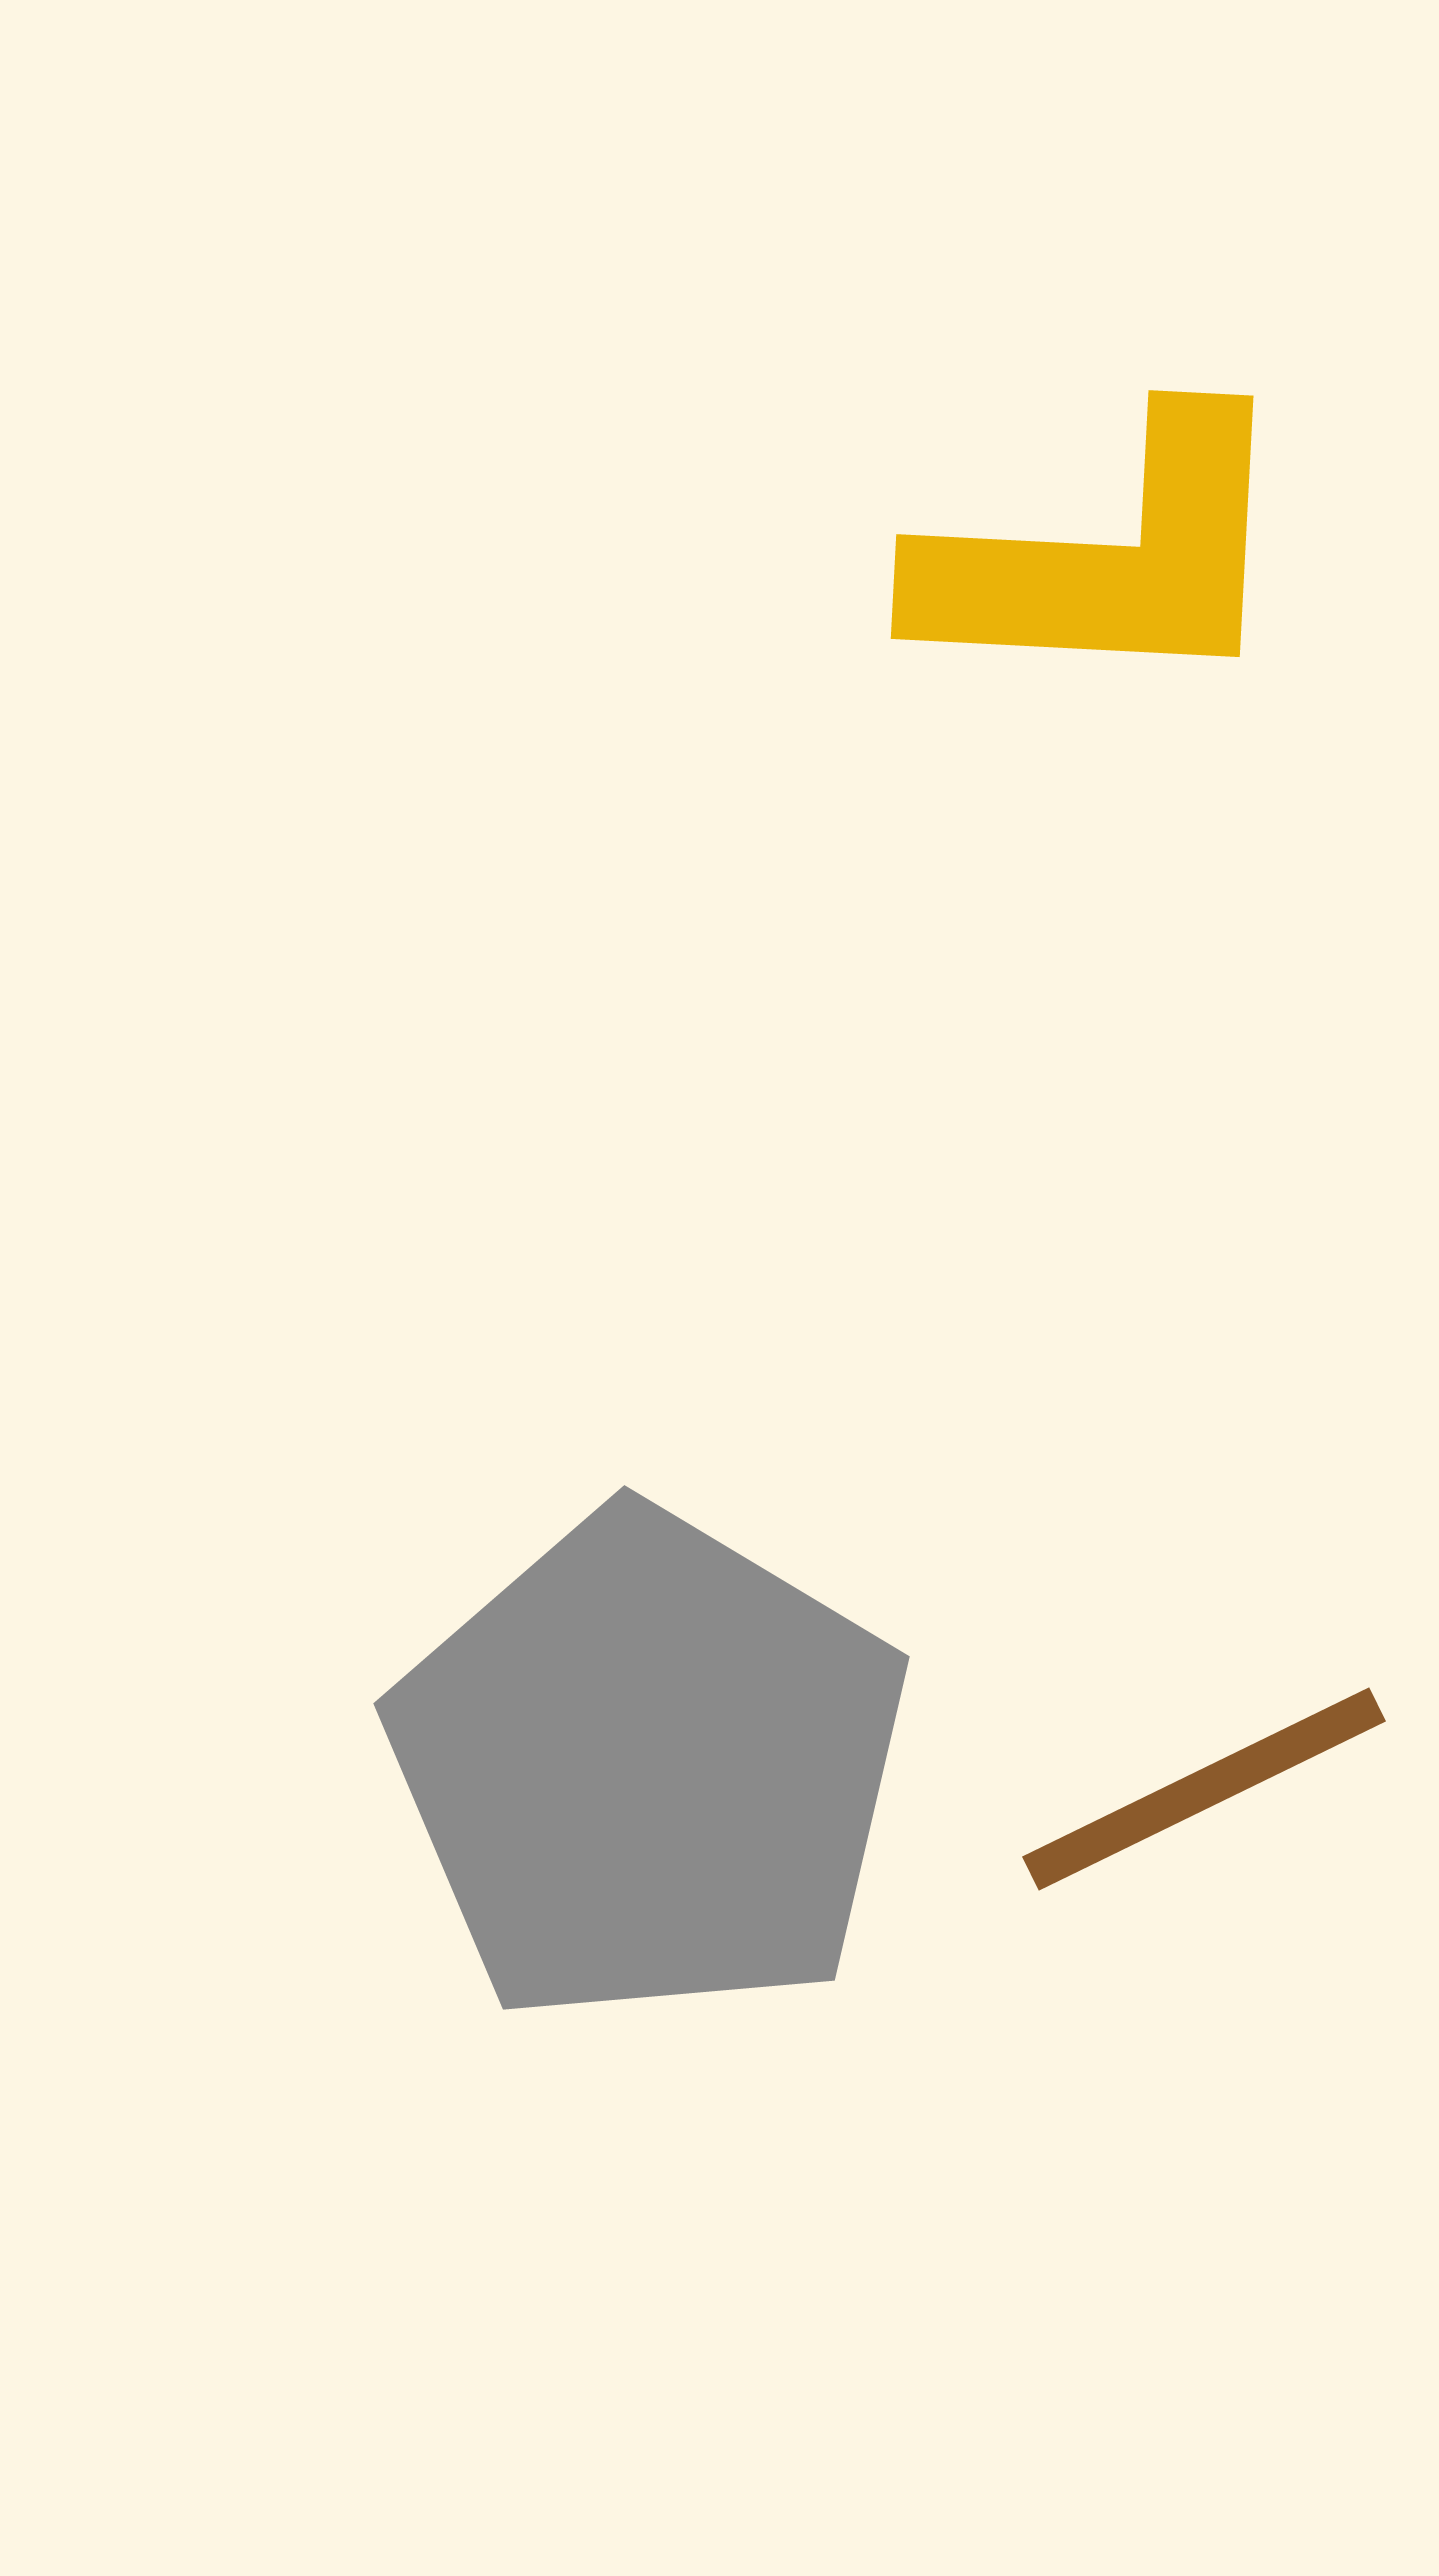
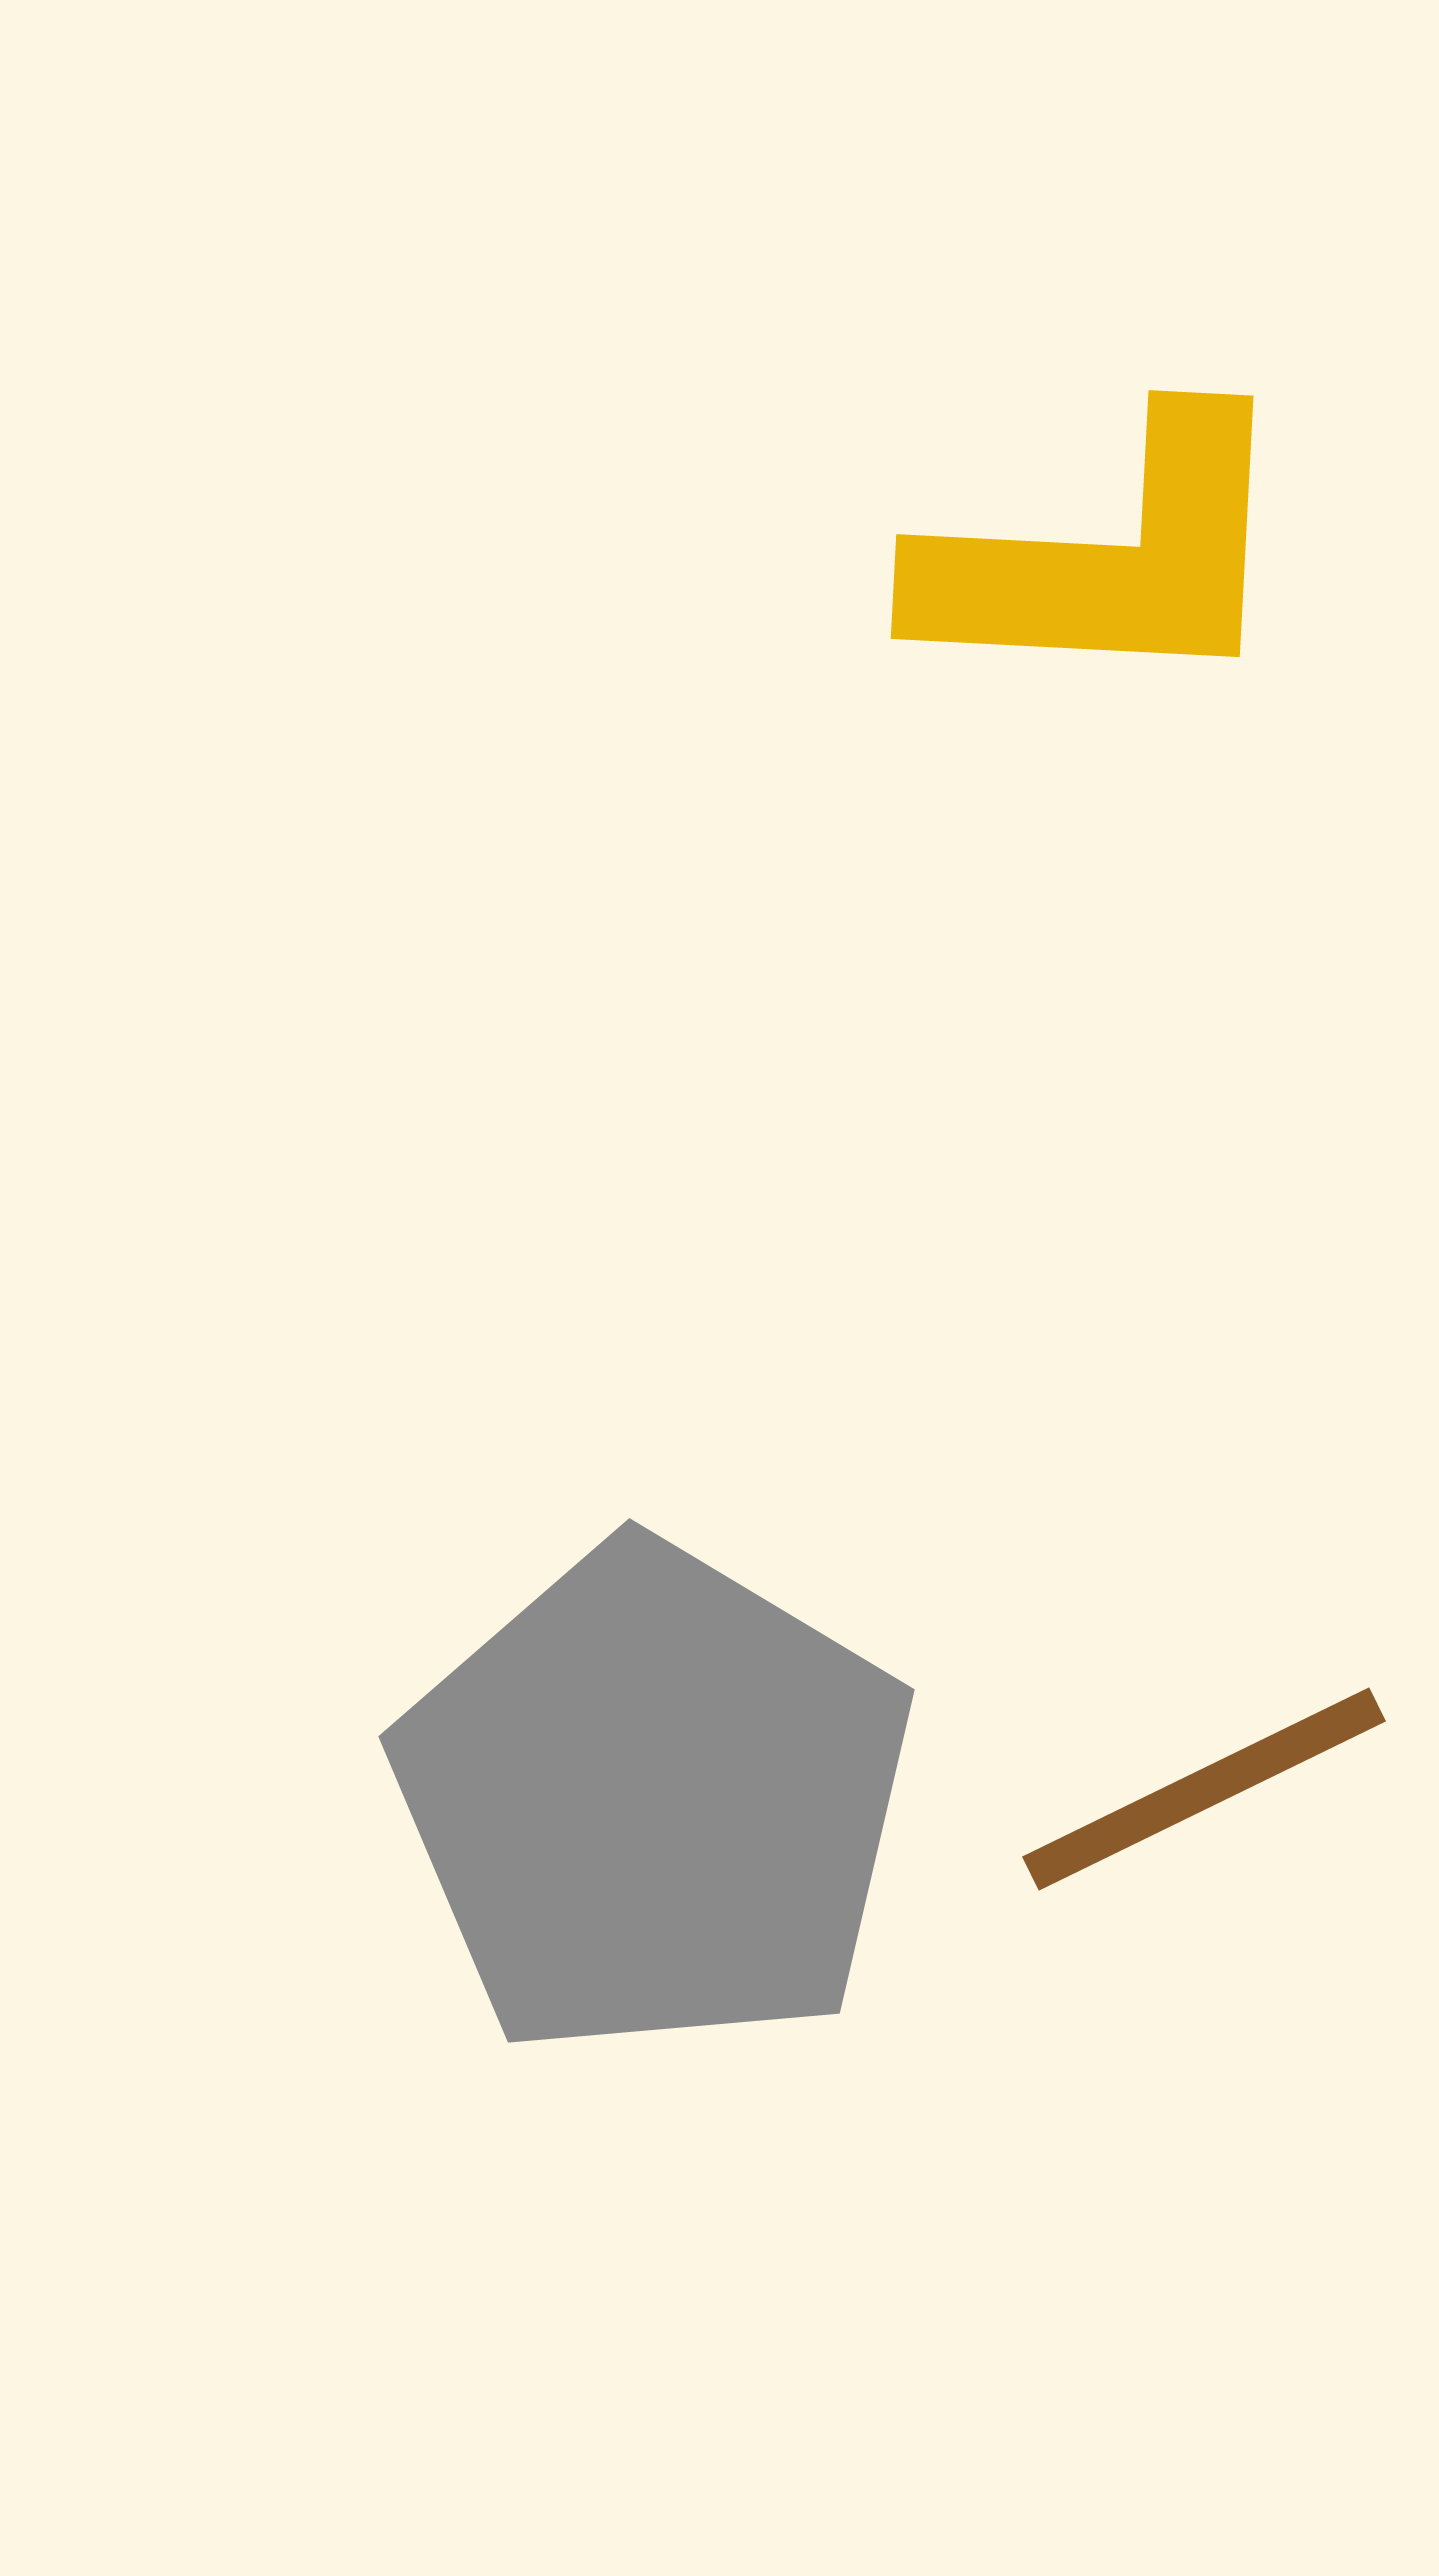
gray pentagon: moved 5 px right, 33 px down
